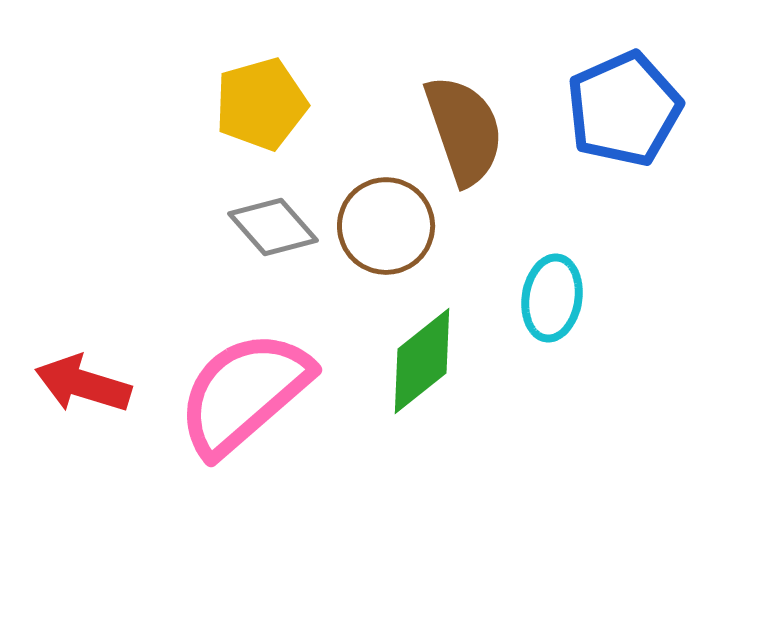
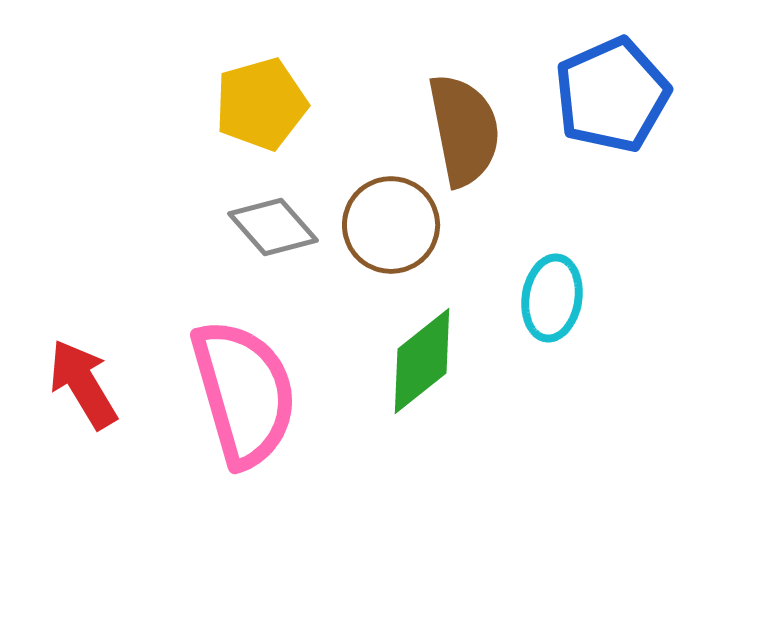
blue pentagon: moved 12 px left, 14 px up
brown semicircle: rotated 8 degrees clockwise
brown circle: moved 5 px right, 1 px up
red arrow: rotated 42 degrees clockwise
pink semicircle: rotated 115 degrees clockwise
